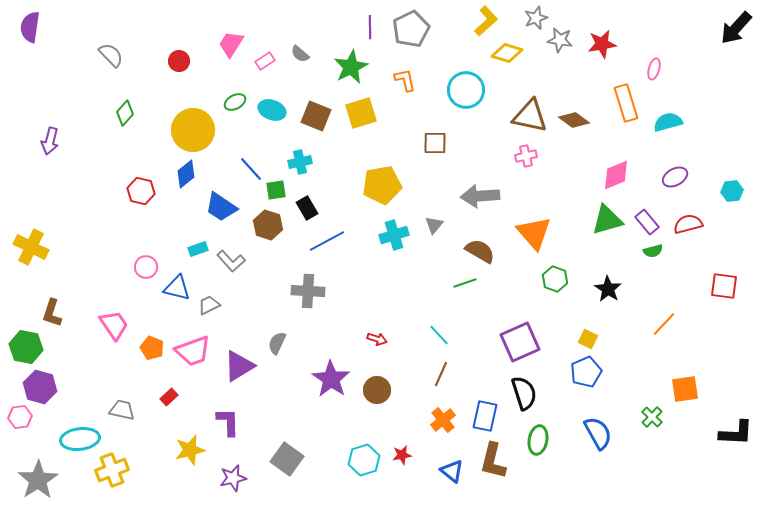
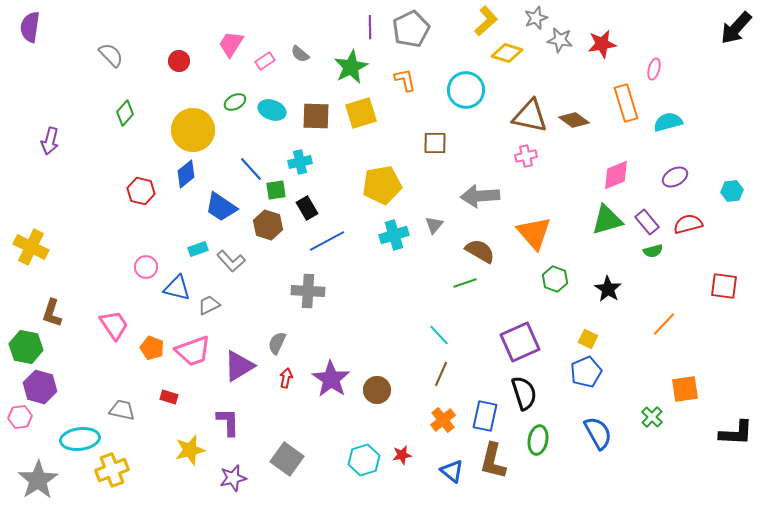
brown square at (316, 116): rotated 20 degrees counterclockwise
red arrow at (377, 339): moved 91 px left, 39 px down; rotated 96 degrees counterclockwise
red rectangle at (169, 397): rotated 60 degrees clockwise
